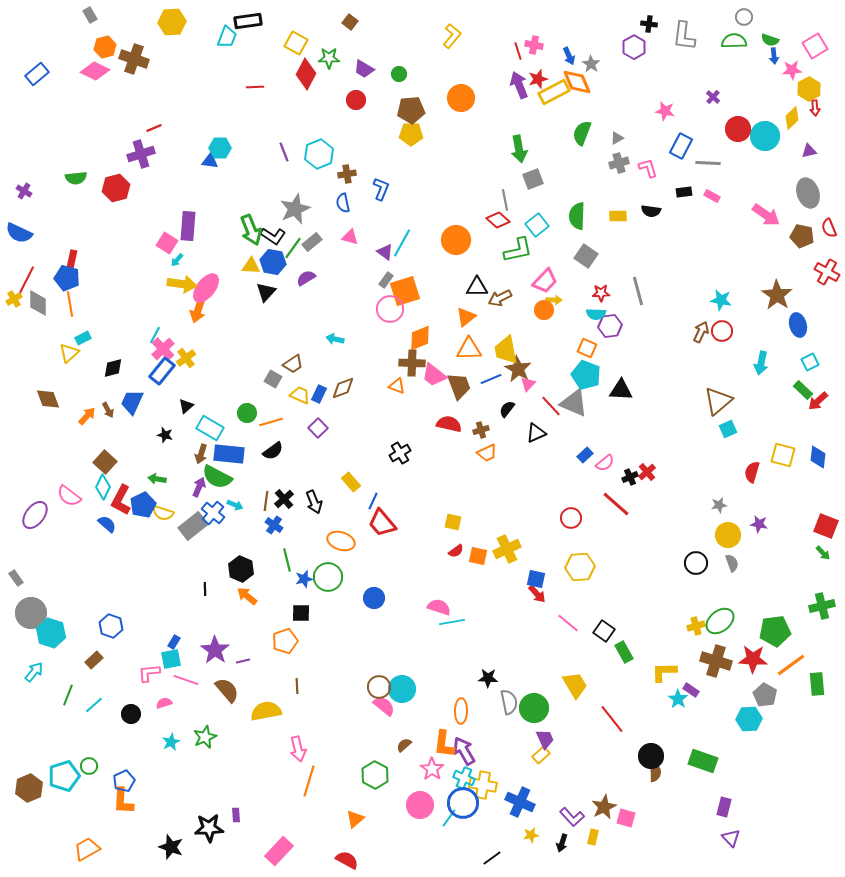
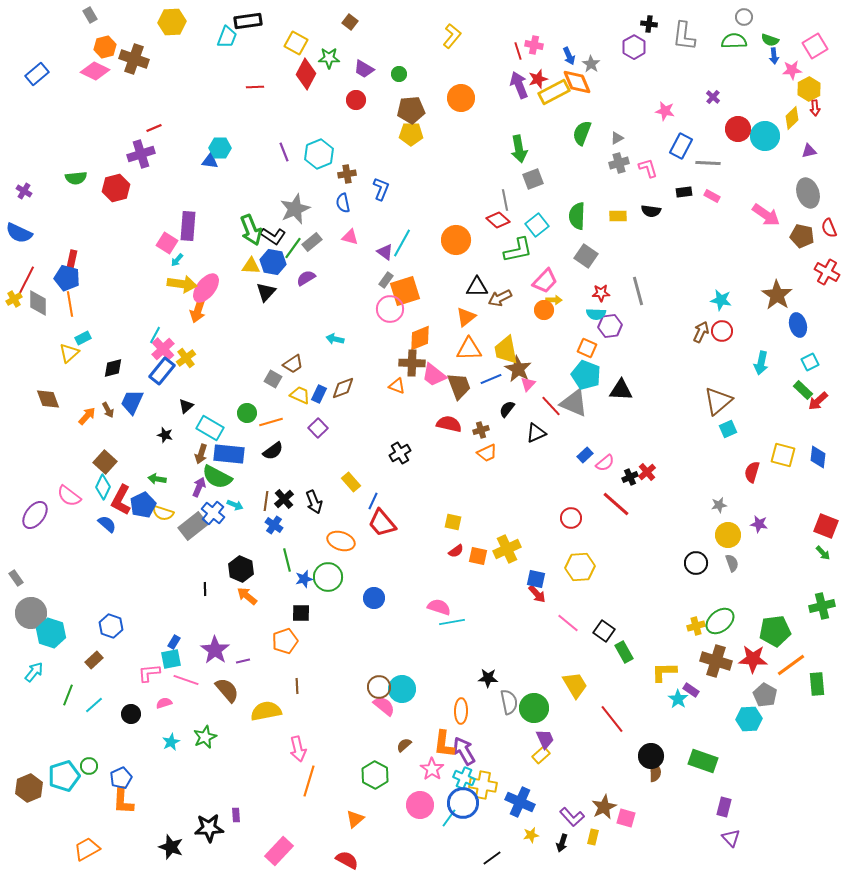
blue pentagon at (124, 781): moved 3 px left, 3 px up
